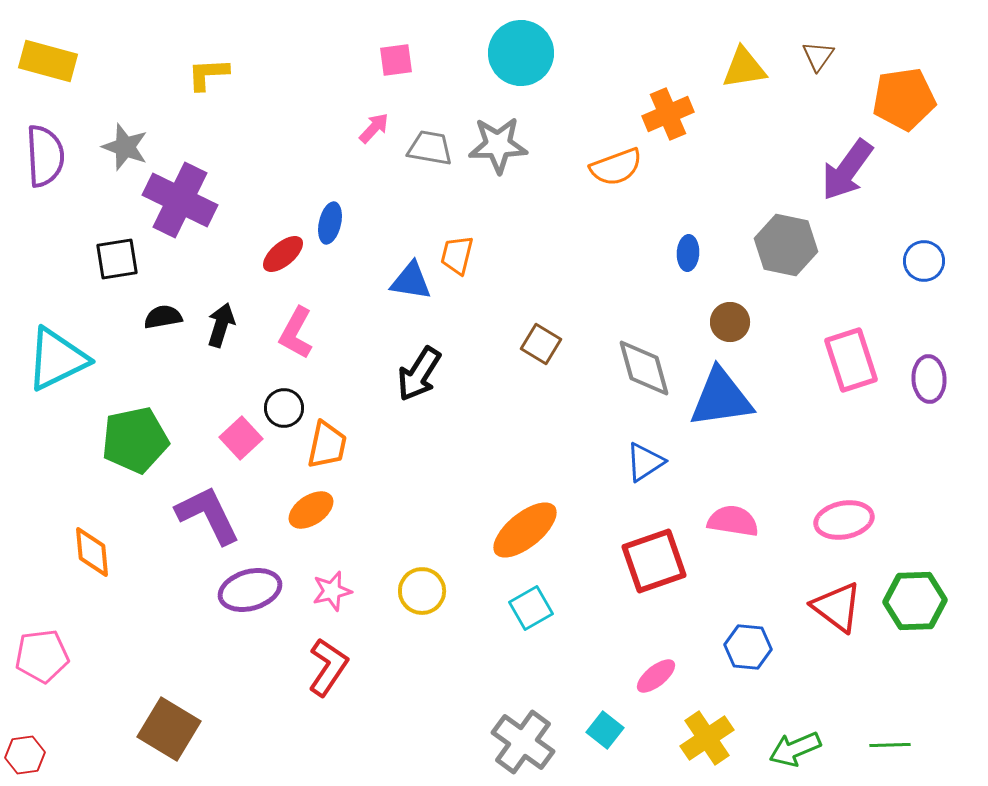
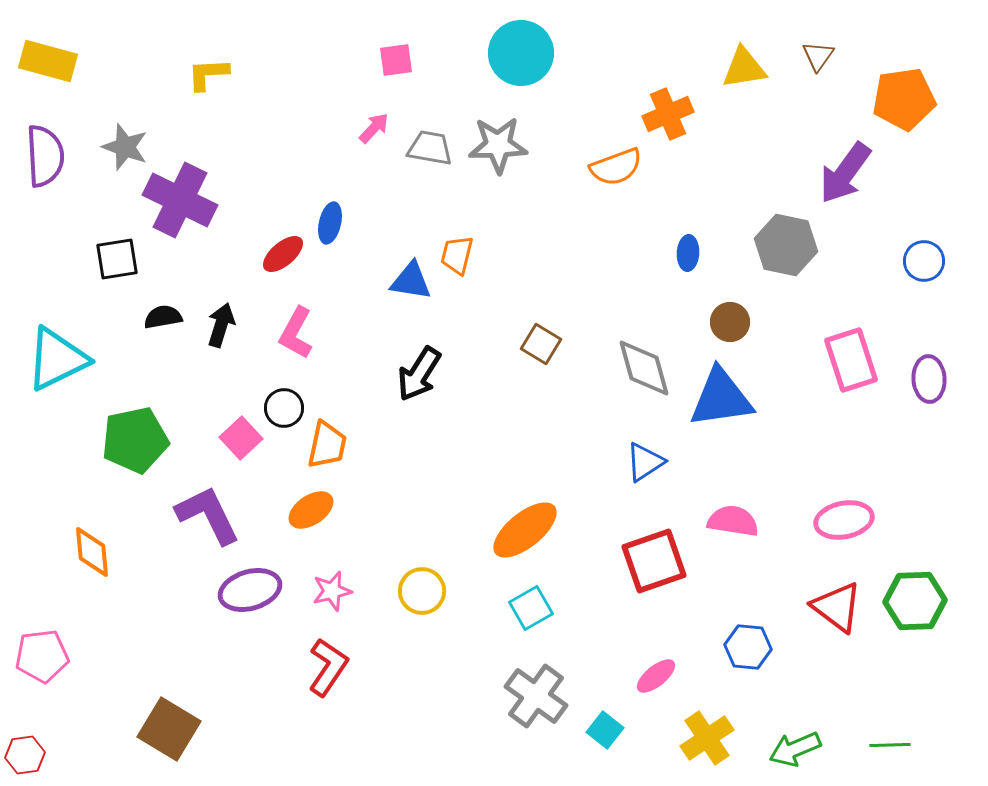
purple arrow at (847, 170): moved 2 px left, 3 px down
gray cross at (523, 742): moved 13 px right, 46 px up
